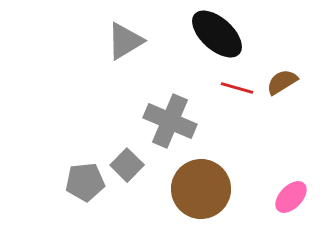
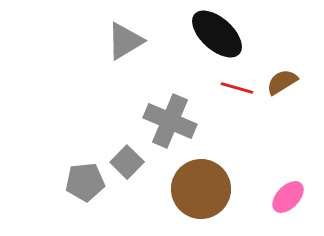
gray square: moved 3 px up
pink ellipse: moved 3 px left
